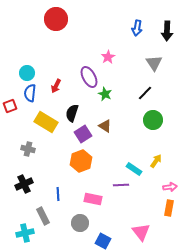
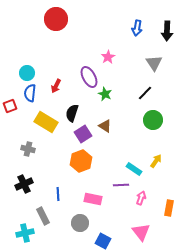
pink arrow: moved 29 px left, 11 px down; rotated 64 degrees counterclockwise
